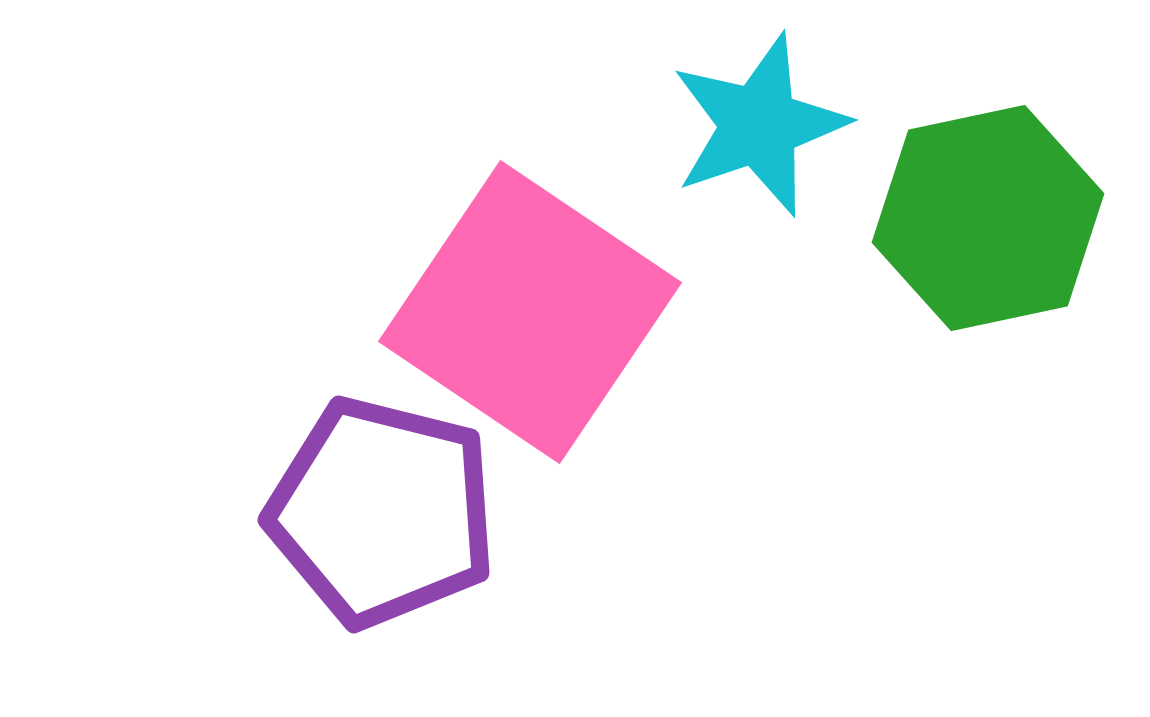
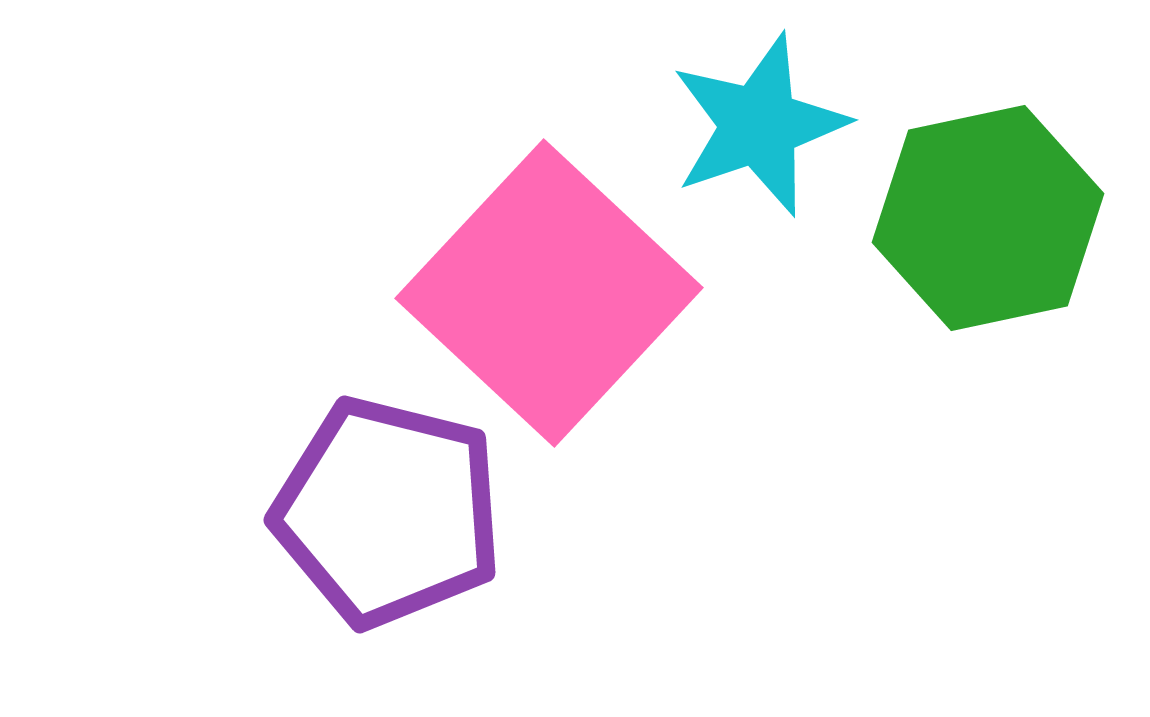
pink square: moved 19 px right, 19 px up; rotated 9 degrees clockwise
purple pentagon: moved 6 px right
